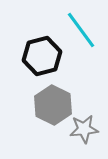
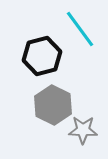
cyan line: moved 1 px left, 1 px up
gray star: moved 1 px left, 1 px down; rotated 8 degrees clockwise
